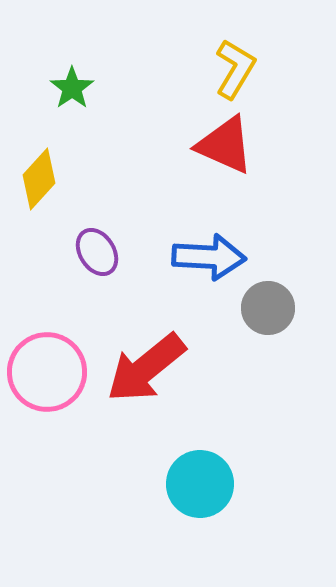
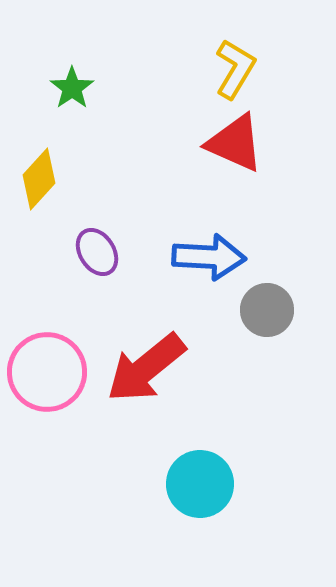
red triangle: moved 10 px right, 2 px up
gray circle: moved 1 px left, 2 px down
